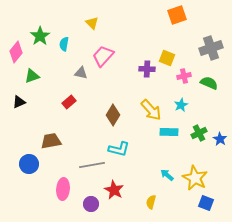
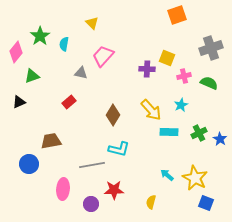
red star: rotated 30 degrees counterclockwise
